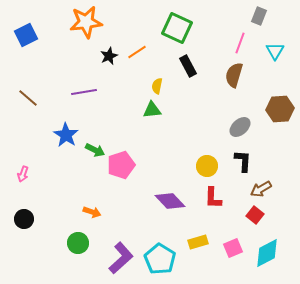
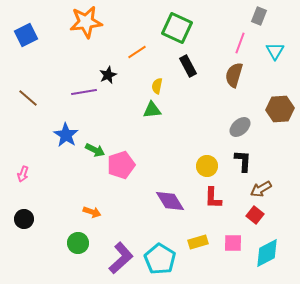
black star: moved 1 px left, 19 px down
purple diamond: rotated 12 degrees clockwise
pink square: moved 5 px up; rotated 24 degrees clockwise
